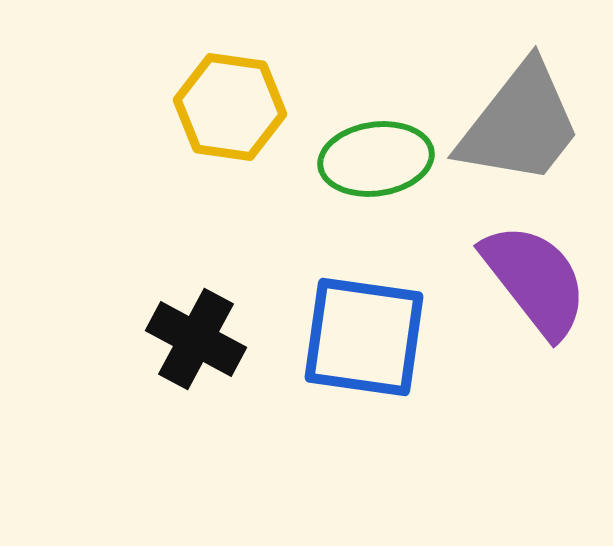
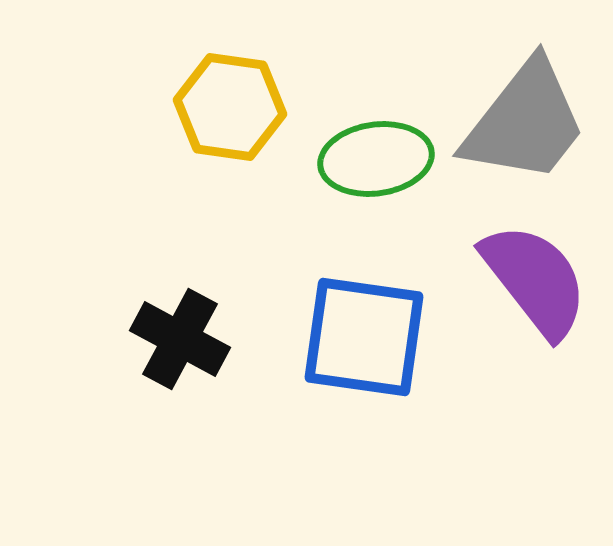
gray trapezoid: moved 5 px right, 2 px up
black cross: moved 16 px left
